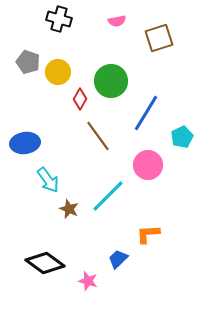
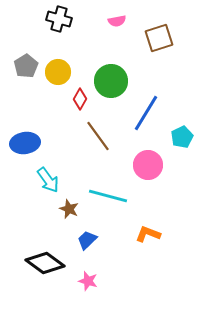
gray pentagon: moved 2 px left, 4 px down; rotated 20 degrees clockwise
cyan line: rotated 60 degrees clockwise
orange L-shape: rotated 25 degrees clockwise
blue trapezoid: moved 31 px left, 19 px up
